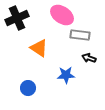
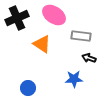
pink ellipse: moved 8 px left
gray rectangle: moved 1 px right, 1 px down
orange triangle: moved 3 px right, 4 px up
blue star: moved 8 px right, 4 px down
